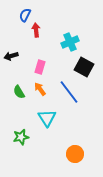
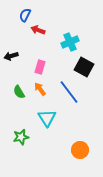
red arrow: moved 2 px right; rotated 64 degrees counterclockwise
orange circle: moved 5 px right, 4 px up
